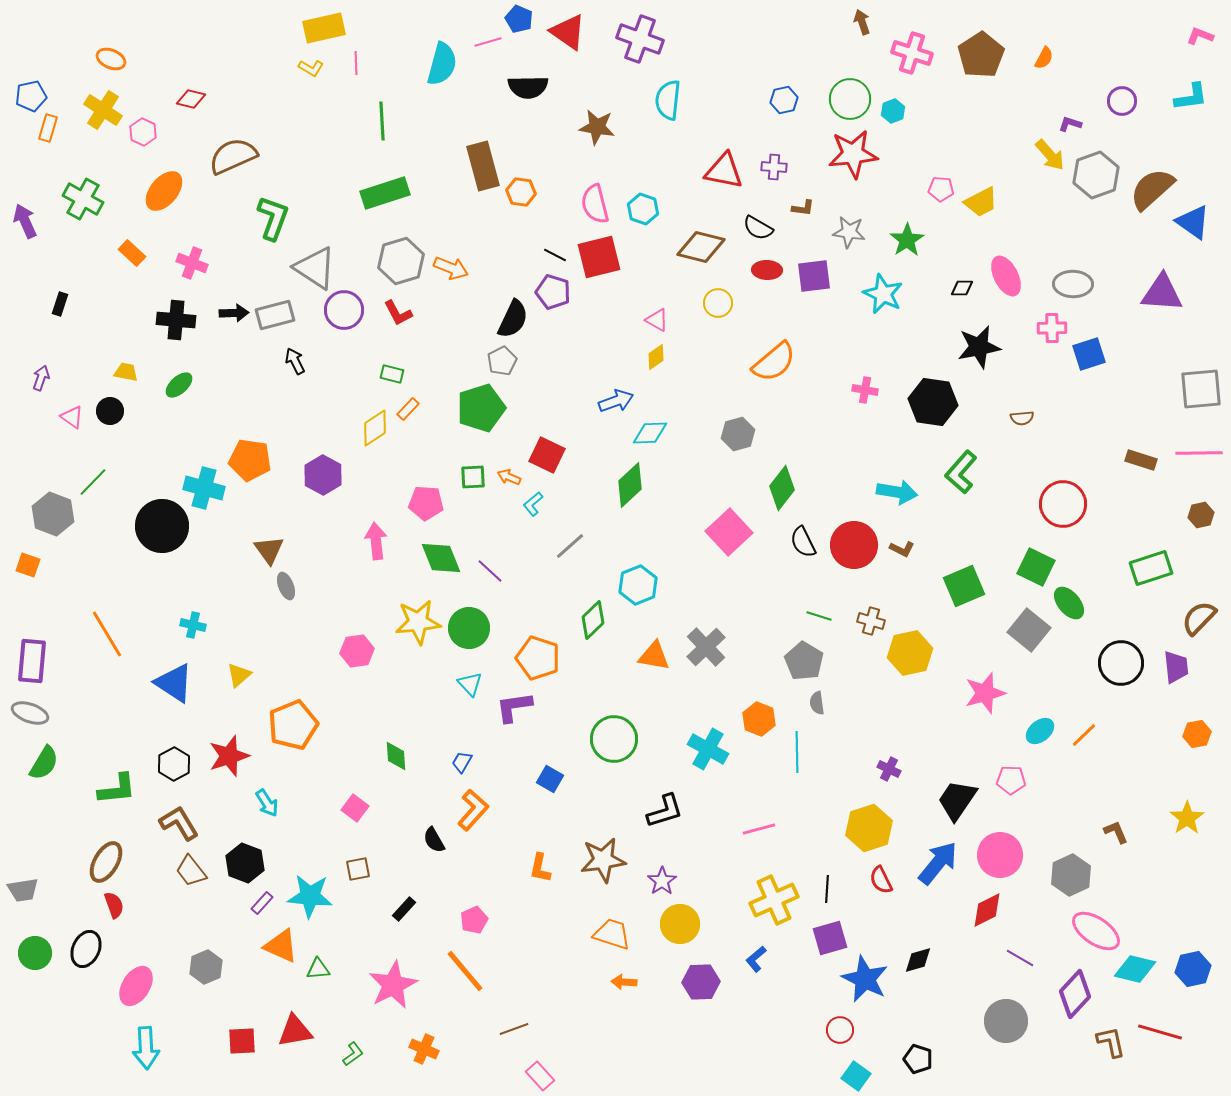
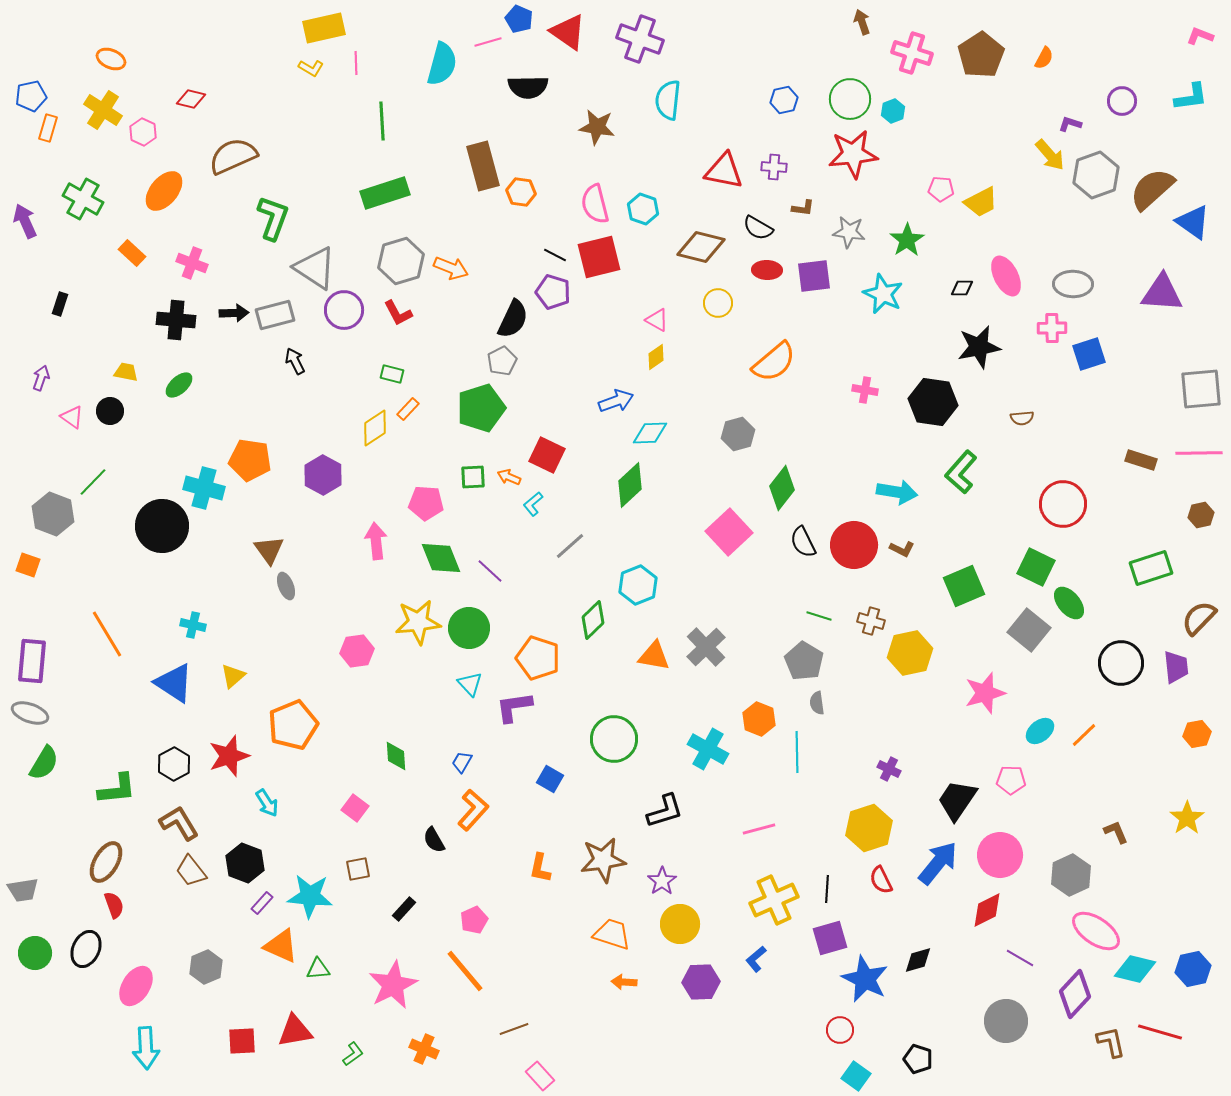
yellow triangle at (239, 675): moved 6 px left, 1 px down
